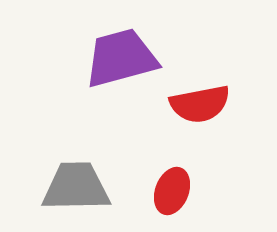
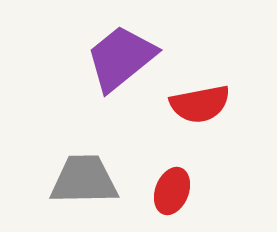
purple trapezoid: rotated 24 degrees counterclockwise
gray trapezoid: moved 8 px right, 7 px up
